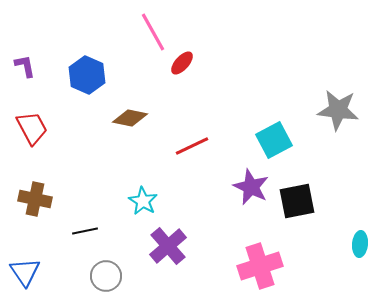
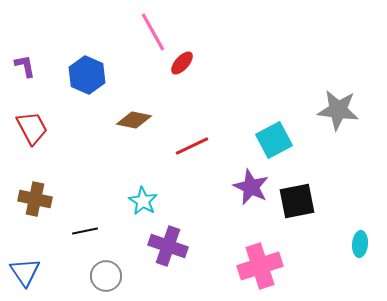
brown diamond: moved 4 px right, 2 px down
purple cross: rotated 30 degrees counterclockwise
